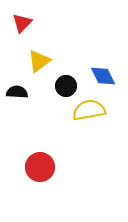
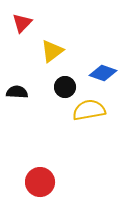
yellow triangle: moved 13 px right, 10 px up
blue diamond: moved 3 px up; rotated 44 degrees counterclockwise
black circle: moved 1 px left, 1 px down
red circle: moved 15 px down
